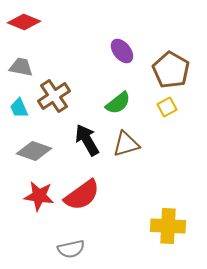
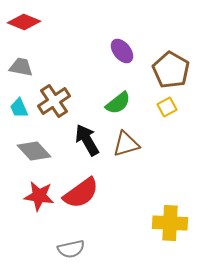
brown cross: moved 5 px down
gray diamond: rotated 28 degrees clockwise
red semicircle: moved 1 px left, 2 px up
yellow cross: moved 2 px right, 3 px up
